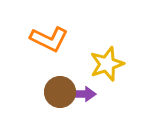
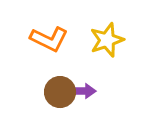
yellow star: moved 24 px up
purple arrow: moved 3 px up
